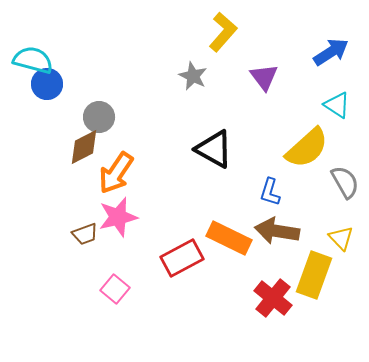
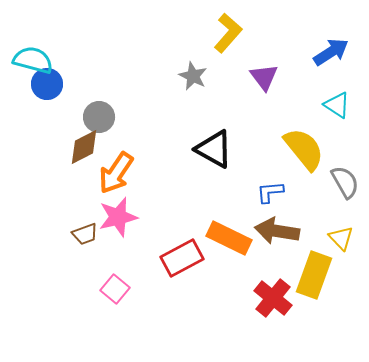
yellow L-shape: moved 5 px right, 1 px down
yellow semicircle: moved 3 px left, 1 px down; rotated 87 degrees counterclockwise
blue L-shape: rotated 68 degrees clockwise
